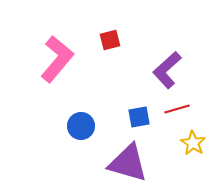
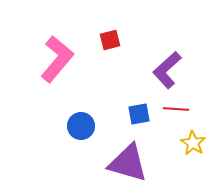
red line: moved 1 px left; rotated 20 degrees clockwise
blue square: moved 3 px up
